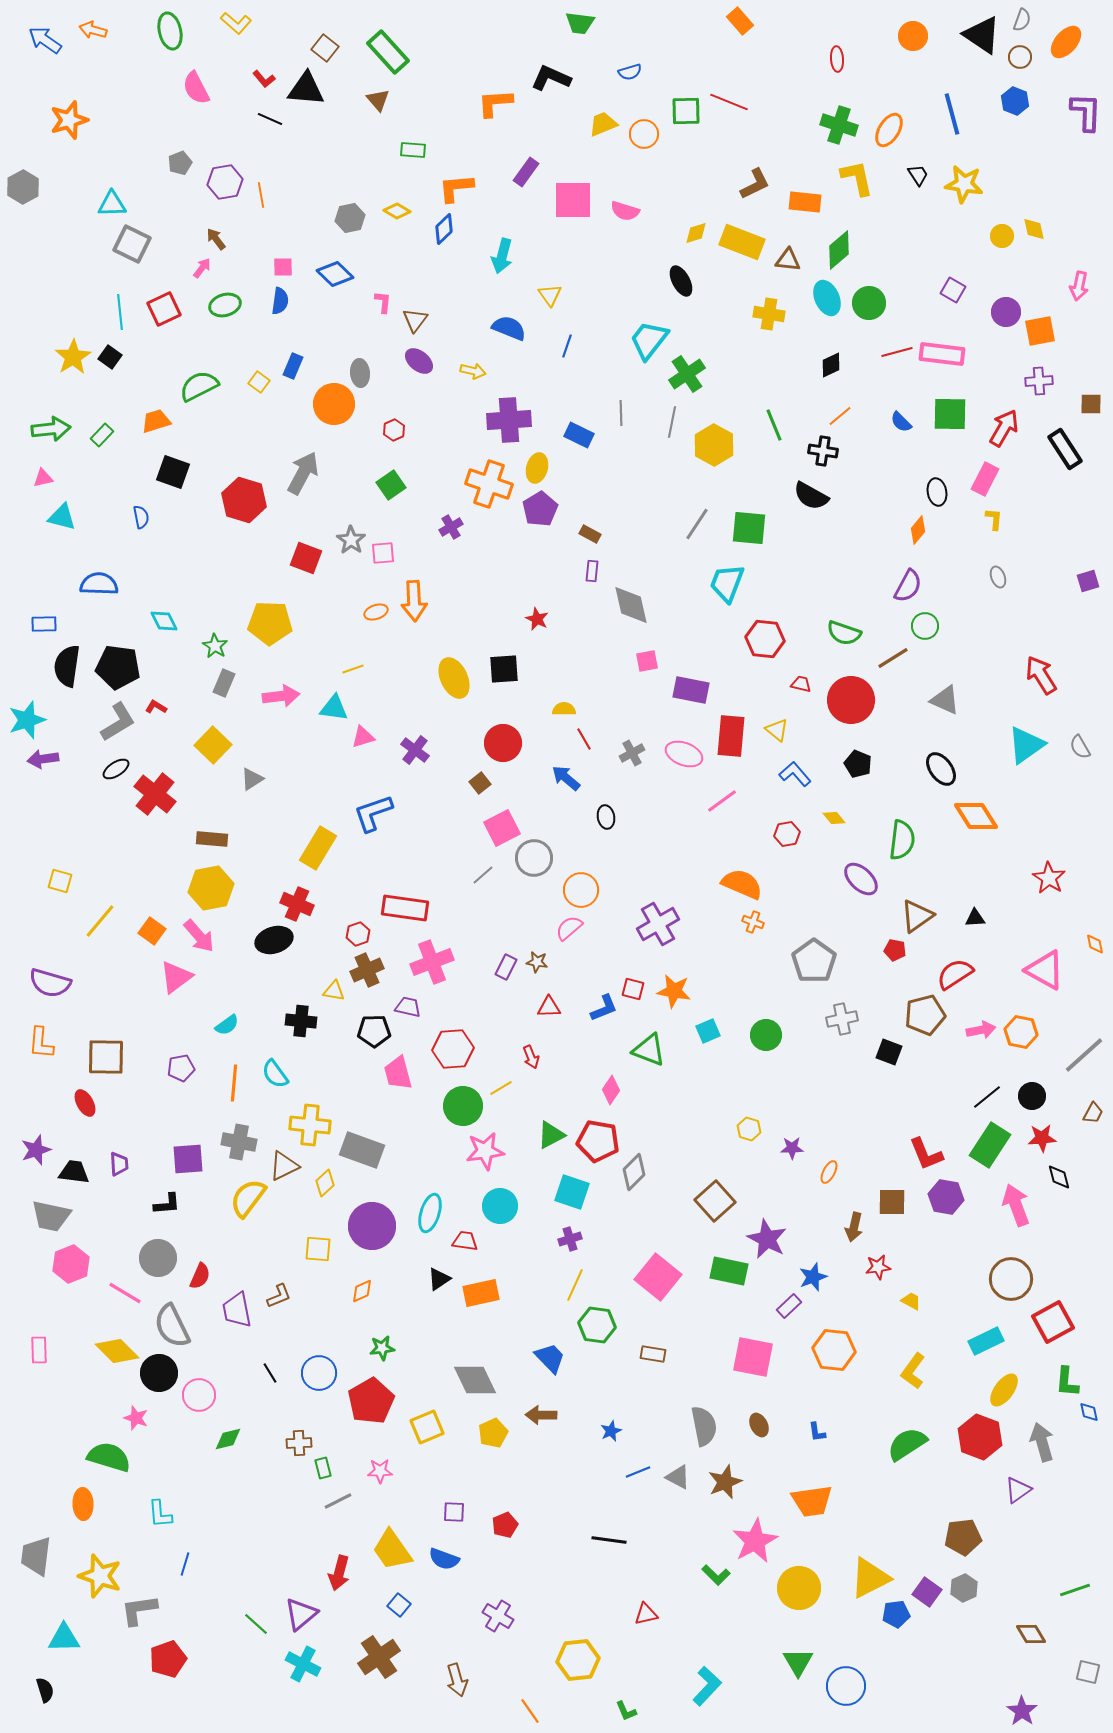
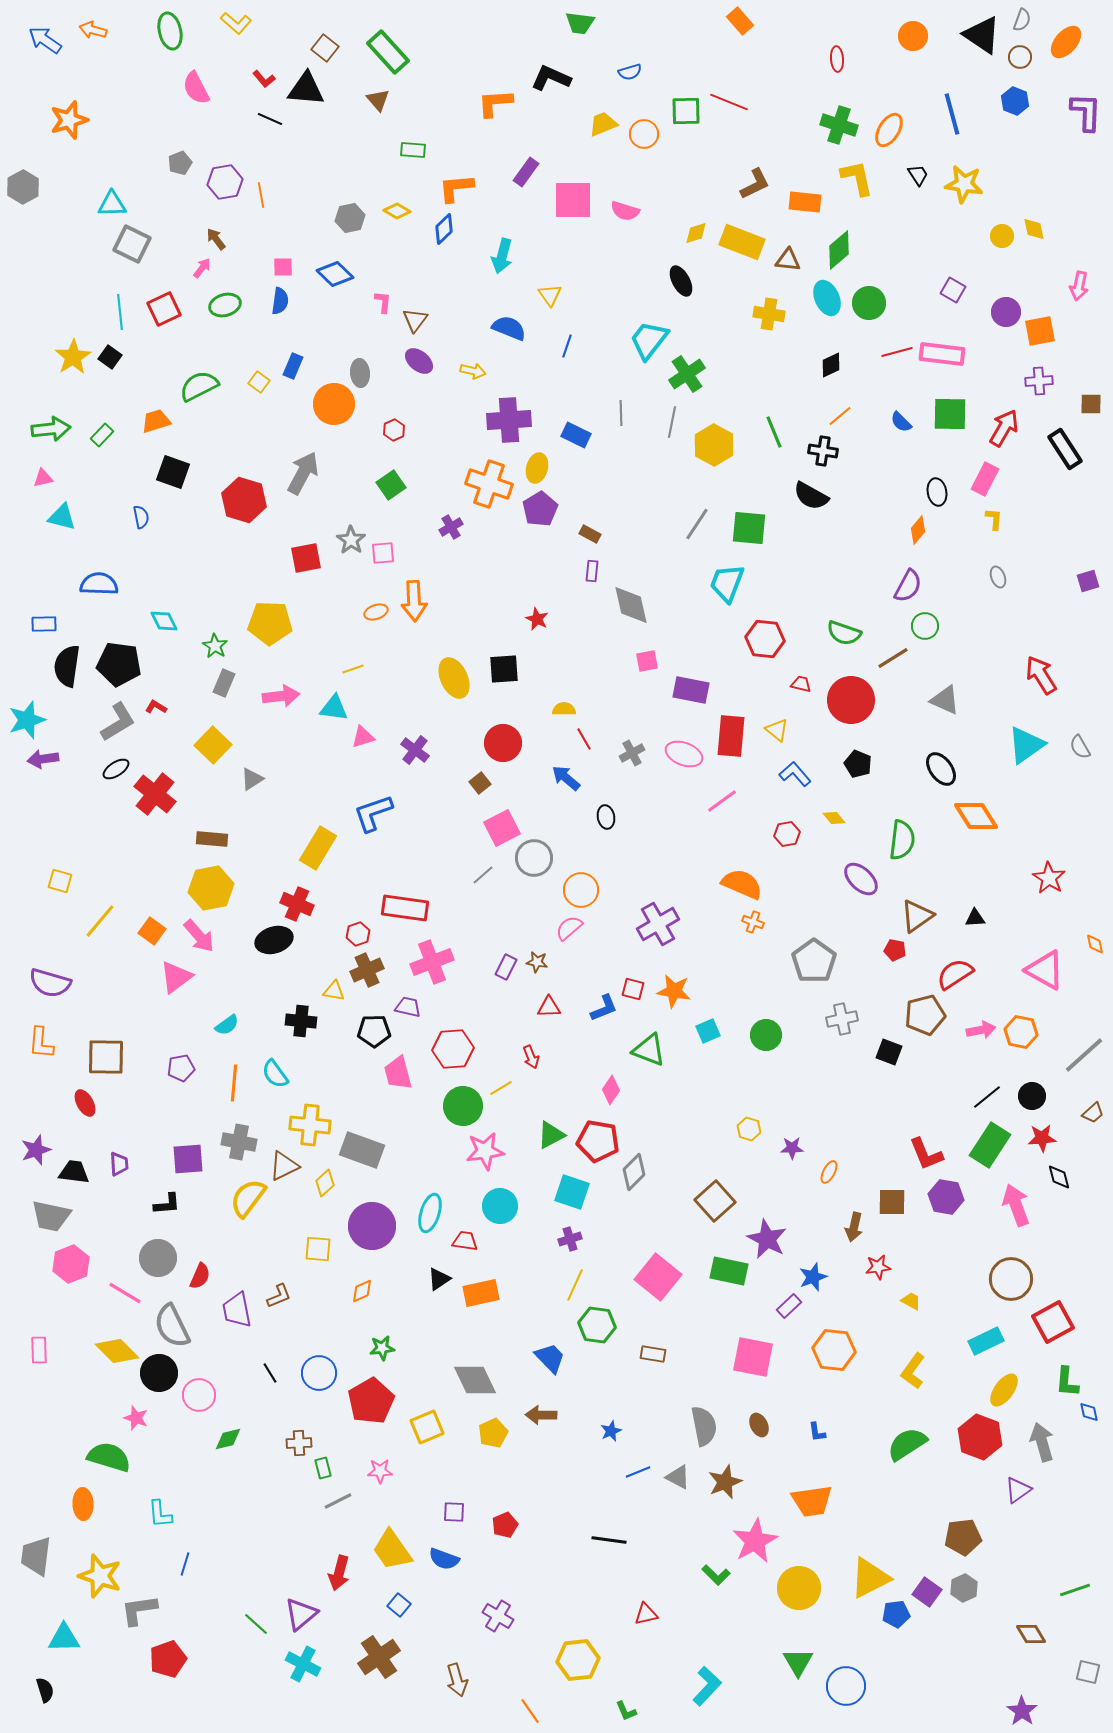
green line at (774, 425): moved 7 px down
blue rectangle at (579, 435): moved 3 px left
red square at (306, 558): rotated 32 degrees counterclockwise
black pentagon at (118, 667): moved 1 px right, 3 px up
brown trapezoid at (1093, 1113): rotated 20 degrees clockwise
